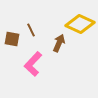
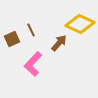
brown square: rotated 35 degrees counterclockwise
brown arrow: rotated 18 degrees clockwise
